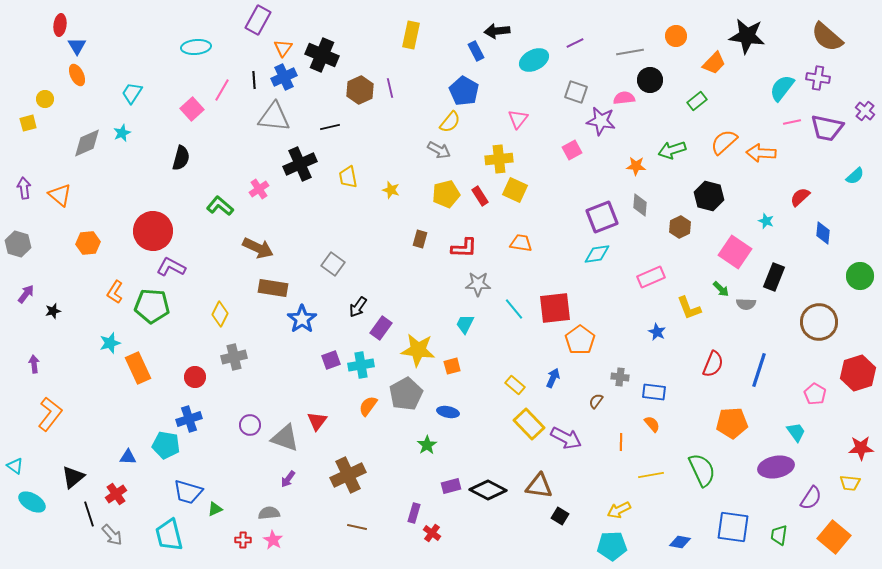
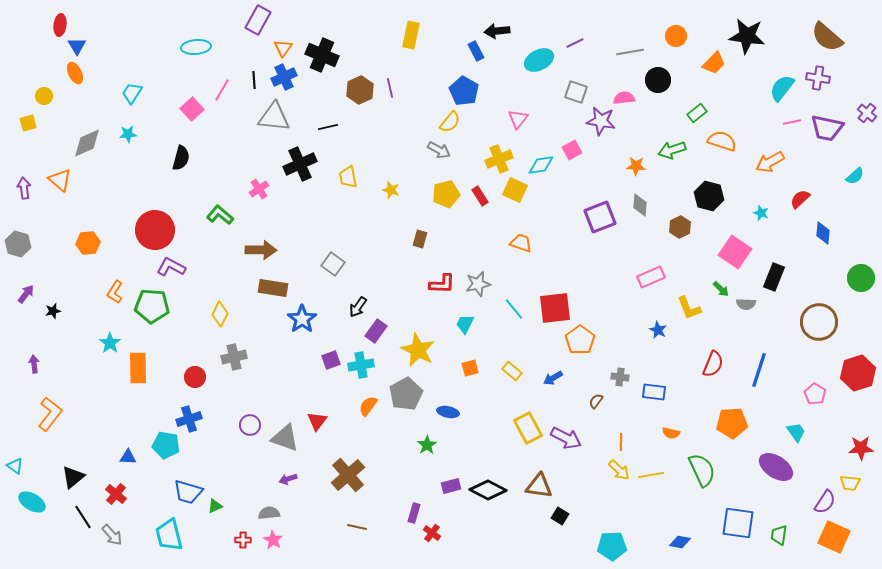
cyan ellipse at (534, 60): moved 5 px right
orange ellipse at (77, 75): moved 2 px left, 2 px up
black circle at (650, 80): moved 8 px right
yellow circle at (45, 99): moved 1 px left, 3 px up
green rectangle at (697, 101): moved 12 px down
purple cross at (865, 111): moved 2 px right, 2 px down
black line at (330, 127): moved 2 px left
cyan star at (122, 133): moved 6 px right, 1 px down; rotated 18 degrees clockwise
orange semicircle at (724, 142): moved 2 px left, 1 px up; rotated 60 degrees clockwise
orange arrow at (761, 153): moved 9 px right, 9 px down; rotated 32 degrees counterclockwise
yellow cross at (499, 159): rotated 16 degrees counterclockwise
orange triangle at (60, 195): moved 15 px up
red semicircle at (800, 197): moved 2 px down
green L-shape at (220, 206): moved 9 px down
purple square at (602, 217): moved 2 px left
cyan star at (766, 221): moved 5 px left, 8 px up
red circle at (153, 231): moved 2 px right, 1 px up
orange trapezoid at (521, 243): rotated 10 degrees clockwise
brown arrow at (258, 248): moved 3 px right, 2 px down; rotated 24 degrees counterclockwise
red L-shape at (464, 248): moved 22 px left, 36 px down
cyan diamond at (597, 254): moved 56 px left, 89 px up
green circle at (860, 276): moved 1 px right, 2 px down
gray star at (478, 284): rotated 15 degrees counterclockwise
purple rectangle at (381, 328): moved 5 px left, 3 px down
blue star at (657, 332): moved 1 px right, 2 px up
cyan star at (110, 343): rotated 20 degrees counterclockwise
yellow star at (418, 350): rotated 20 degrees clockwise
orange square at (452, 366): moved 18 px right, 2 px down
orange rectangle at (138, 368): rotated 24 degrees clockwise
blue arrow at (553, 378): rotated 144 degrees counterclockwise
yellow rectangle at (515, 385): moved 3 px left, 14 px up
yellow rectangle at (529, 424): moved 1 px left, 4 px down; rotated 16 degrees clockwise
orange semicircle at (652, 424): moved 19 px right, 9 px down; rotated 144 degrees clockwise
purple ellipse at (776, 467): rotated 44 degrees clockwise
brown cross at (348, 475): rotated 16 degrees counterclockwise
purple arrow at (288, 479): rotated 36 degrees clockwise
red cross at (116, 494): rotated 15 degrees counterclockwise
purple semicircle at (811, 498): moved 14 px right, 4 px down
green triangle at (215, 509): moved 3 px up
yellow arrow at (619, 510): moved 40 px up; rotated 110 degrees counterclockwise
black line at (89, 514): moved 6 px left, 3 px down; rotated 15 degrees counterclockwise
blue square at (733, 527): moved 5 px right, 4 px up
orange square at (834, 537): rotated 16 degrees counterclockwise
